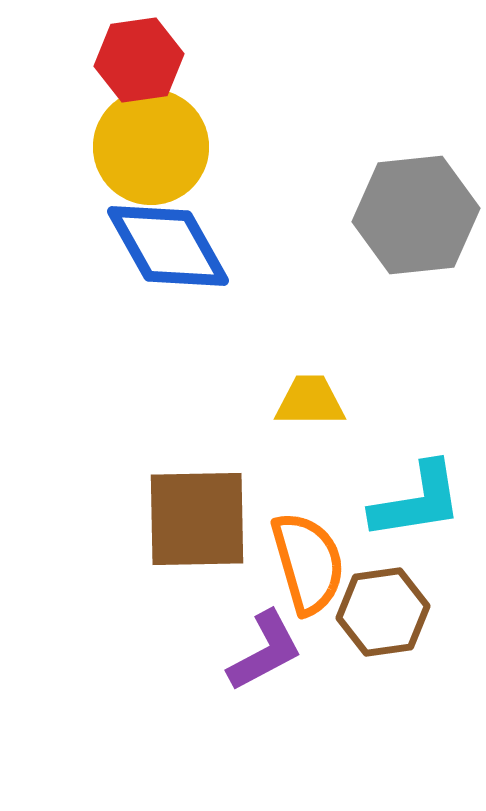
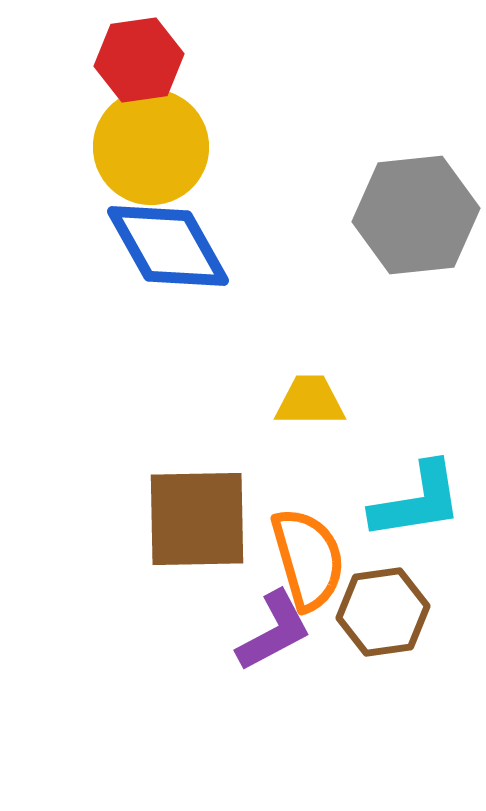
orange semicircle: moved 4 px up
purple L-shape: moved 9 px right, 20 px up
